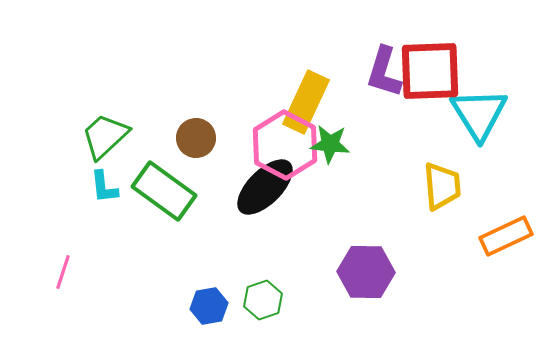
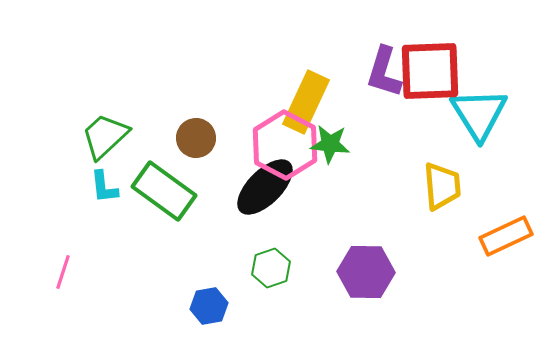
green hexagon: moved 8 px right, 32 px up
